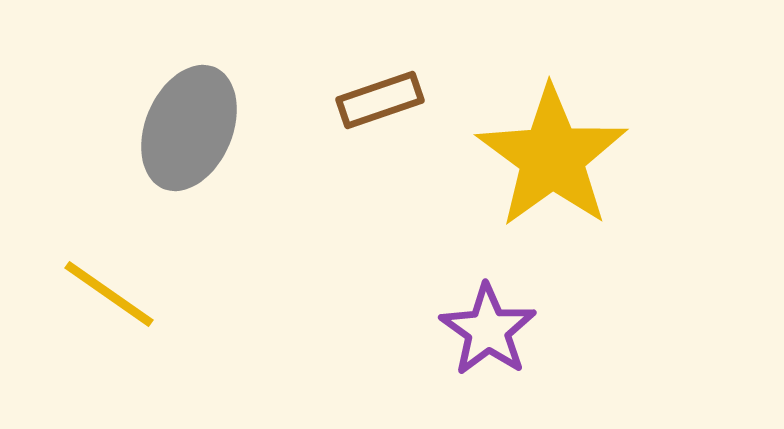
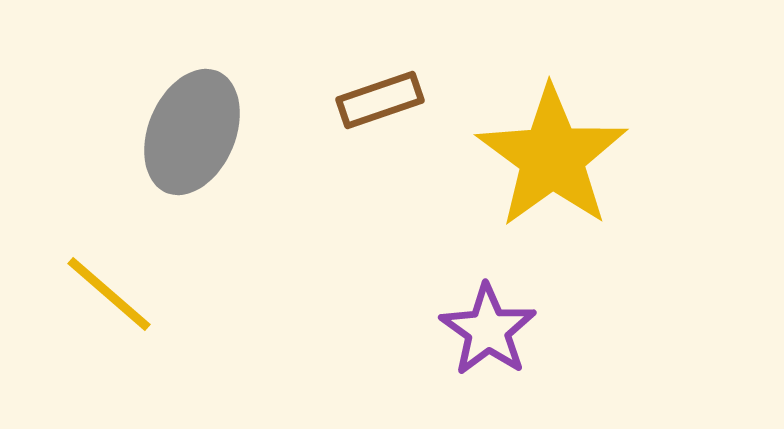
gray ellipse: moved 3 px right, 4 px down
yellow line: rotated 6 degrees clockwise
